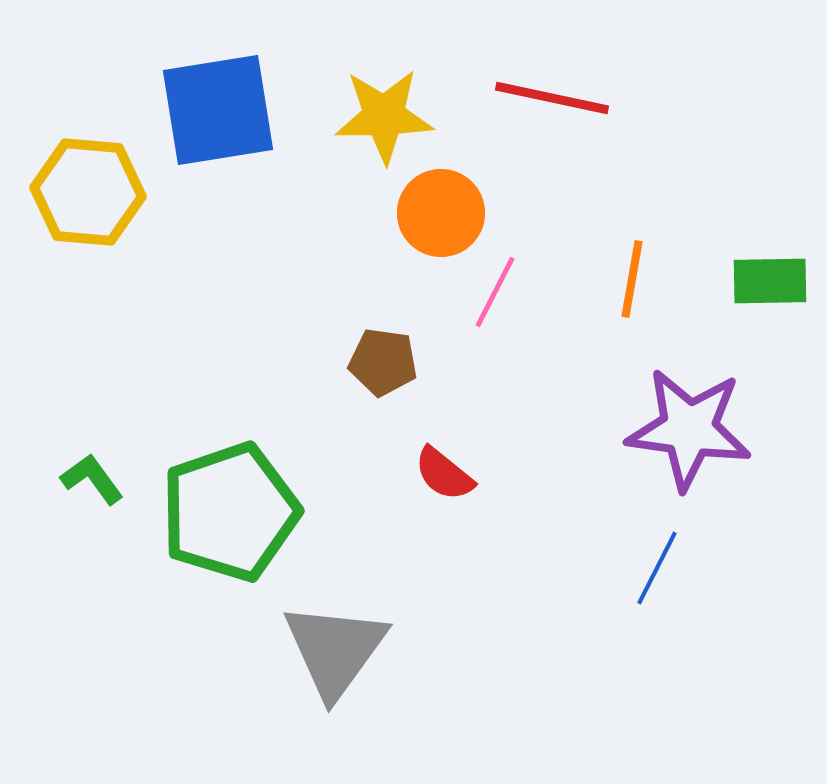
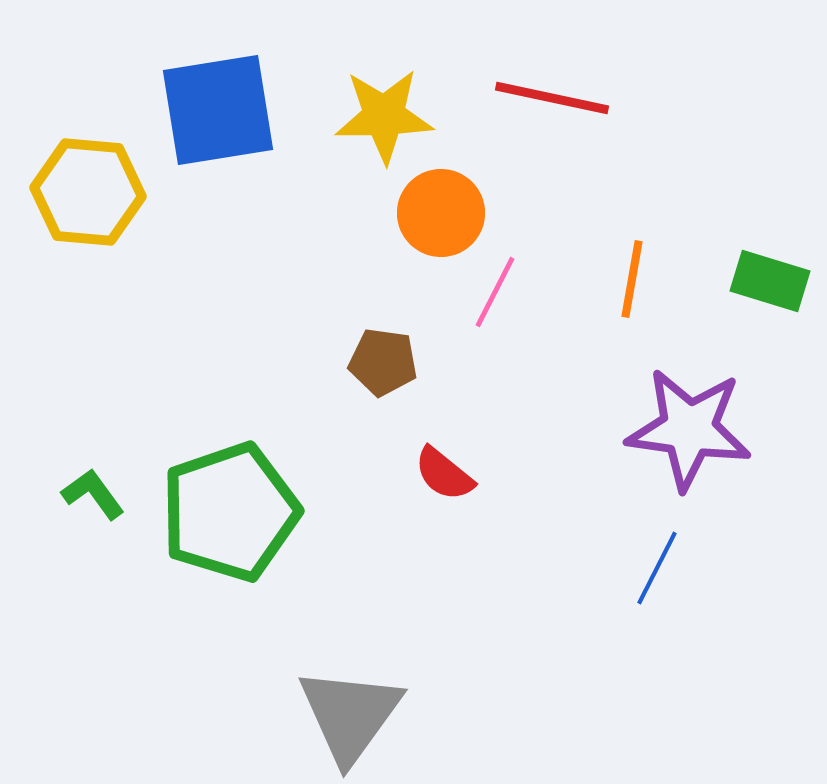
green rectangle: rotated 18 degrees clockwise
green L-shape: moved 1 px right, 15 px down
gray triangle: moved 15 px right, 65 px down
